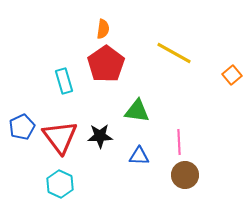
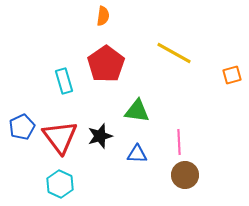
orange semicircle: moved 13 px up
orange square: rotated 24 degrees clockwise
black star: rotated 15 degrees counterclockwise
blue triangle: moved 2 px left, 2 px up
